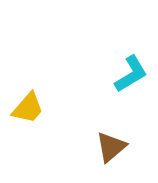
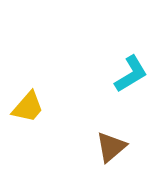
yellow trapezoid: moved 1 px up
